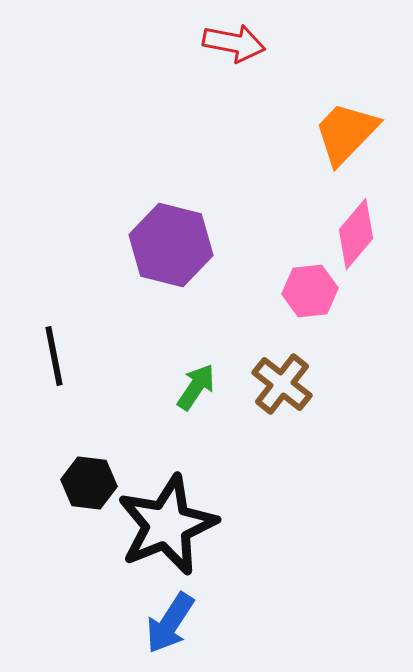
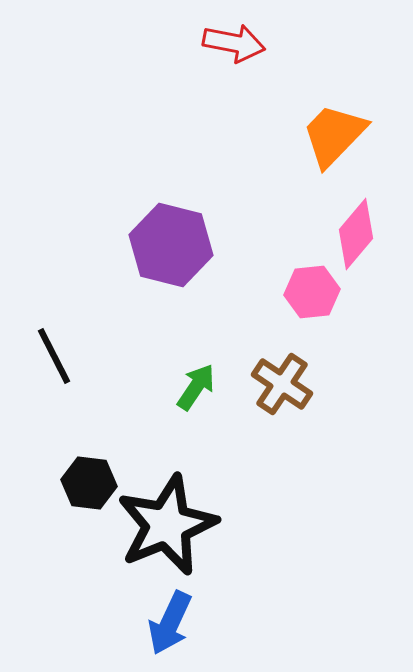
orange trapezoid: moved 12 px left, 2 px down
pink hexagon: moved 2 px right, 1 px down
black line: rotated 16 degrees counterclockwise
brown cross: rotated 4 degrees counterclockwise
blue arrow: rotated 8 degrees counterclockwise
